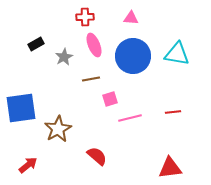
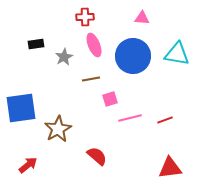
pink triangle: moved 11 px right
black rectangle: rotated 21 degrees clockwise
red line: moved 8 px left, 8 px down; rotated 14 degrees counterclockwise
